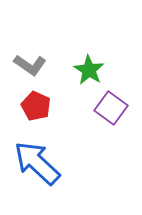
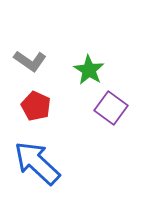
gray L-shape: moved 4 px up
